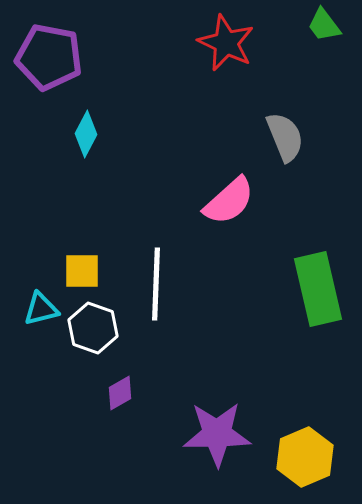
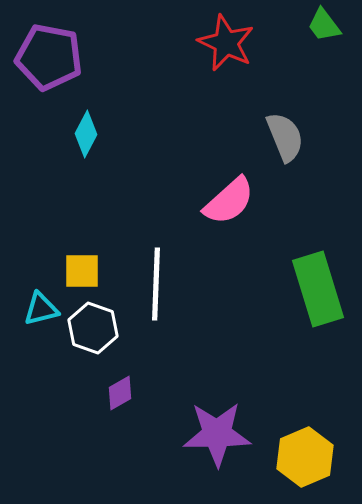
green rectangle: rotated 4 degrees counterclockwise
